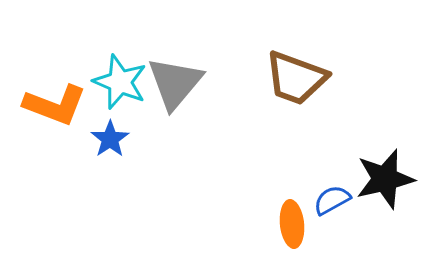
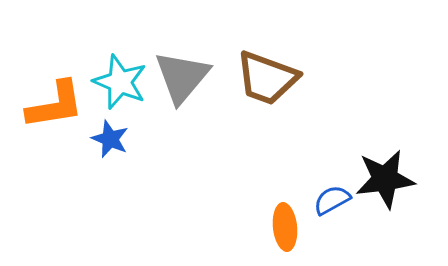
brown trapezoid: moved 29 px left
gray triangle: moved 7 px right, 6 px up
orange L-shape: rotated 30 degrees counterclockwise
blue star: rotated 15 degrees counterclockwise
black star: rotated 6 degrees clockwise
orange ellipse: moved 7 px left, 3 px down
